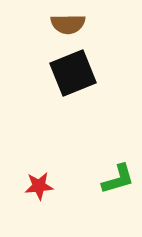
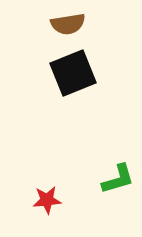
brown semicircle: rotated 8 degrees counterclockwise
red star: moved 8 px right, 14 px down
